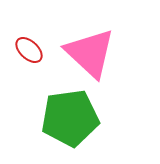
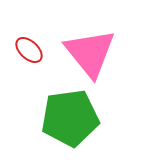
pink triangle: rotated 8 degrees clockwise
